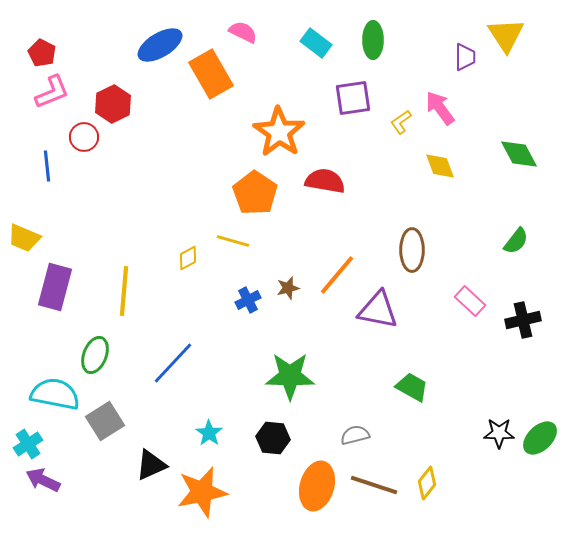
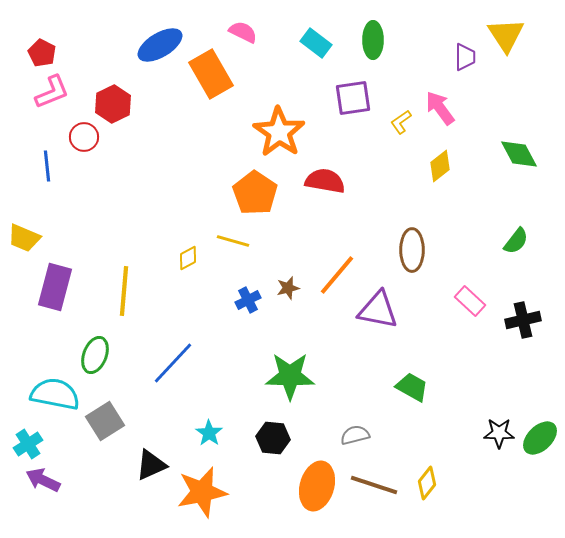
yellow diamond at (440, 166): rotated 72 degrees clockwise
